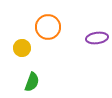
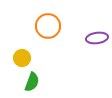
orange circle: moved 1 px up
yellow circle: moved 10 px down
